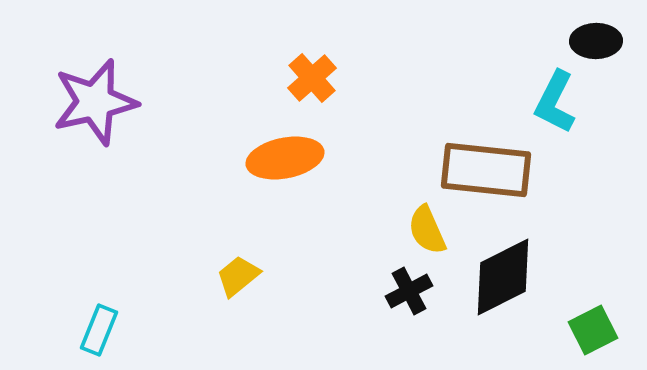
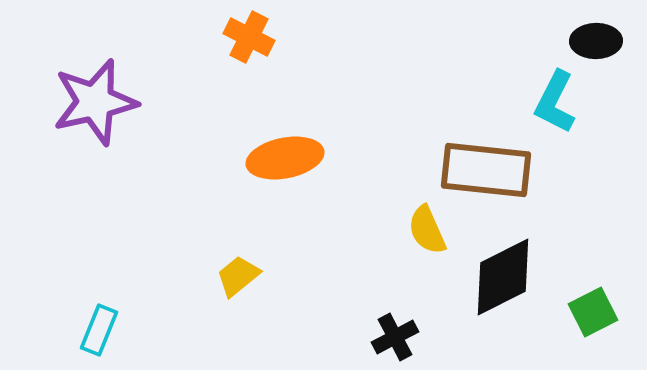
orange cross: moved 63 px left, 41 px up; rotated 21 degrees counterclockwise
black cross: moved 14 px left, 46 px down
green square: moved 18 px up
